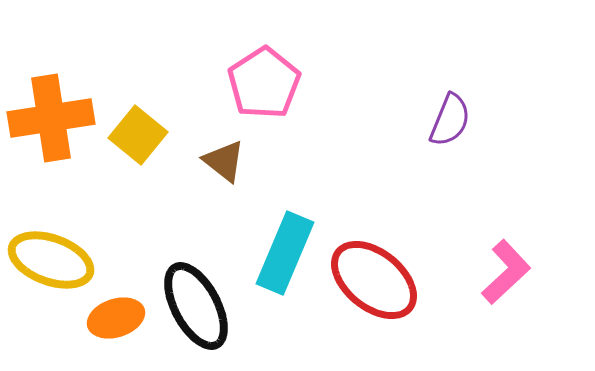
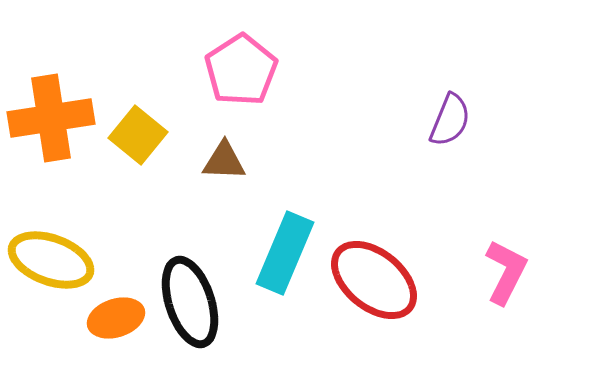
pink pentagon: moved 23 px left, 13 px up
brown triangle: rotated 36 degrees counterclockwise
pink L-shape: rotated 20 degrees counterclockwise
black ellipse: moved 6 px left, 4 px up; rotated 10 degrees clockwise
